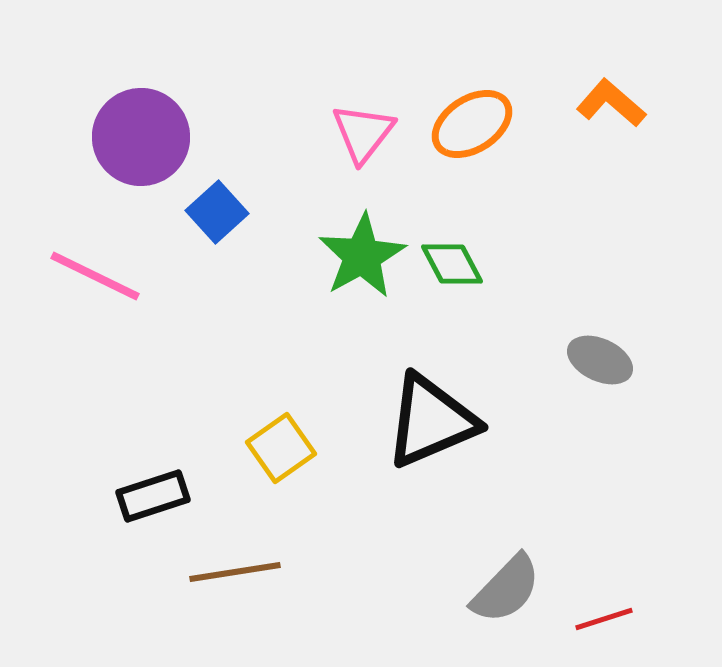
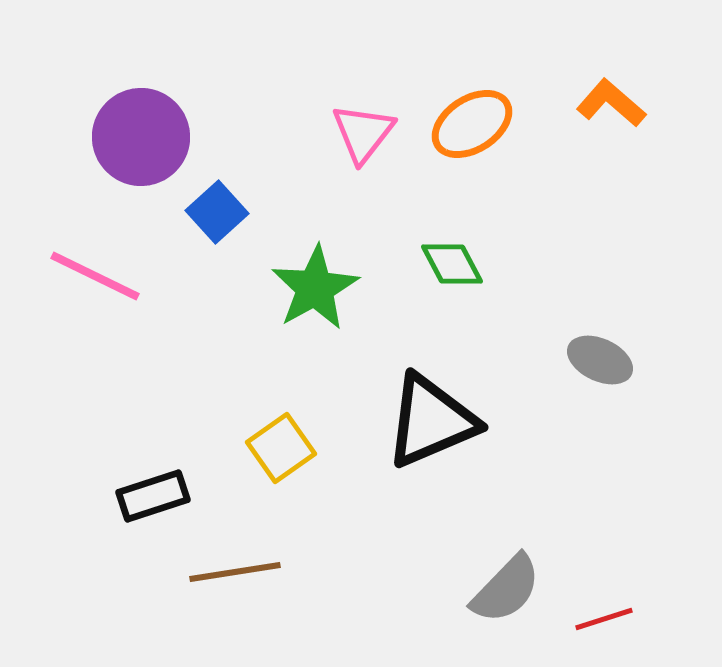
green star: moved 47 px left, 32 px down
